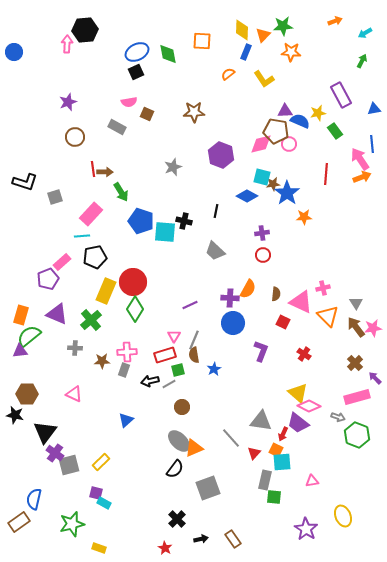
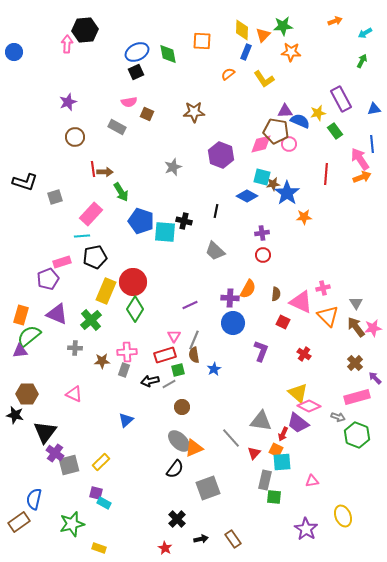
purple rectangle at (341, 95): moved 4 px down
pink rectangle at (62, 262): rotated 24 degrees clockwise
